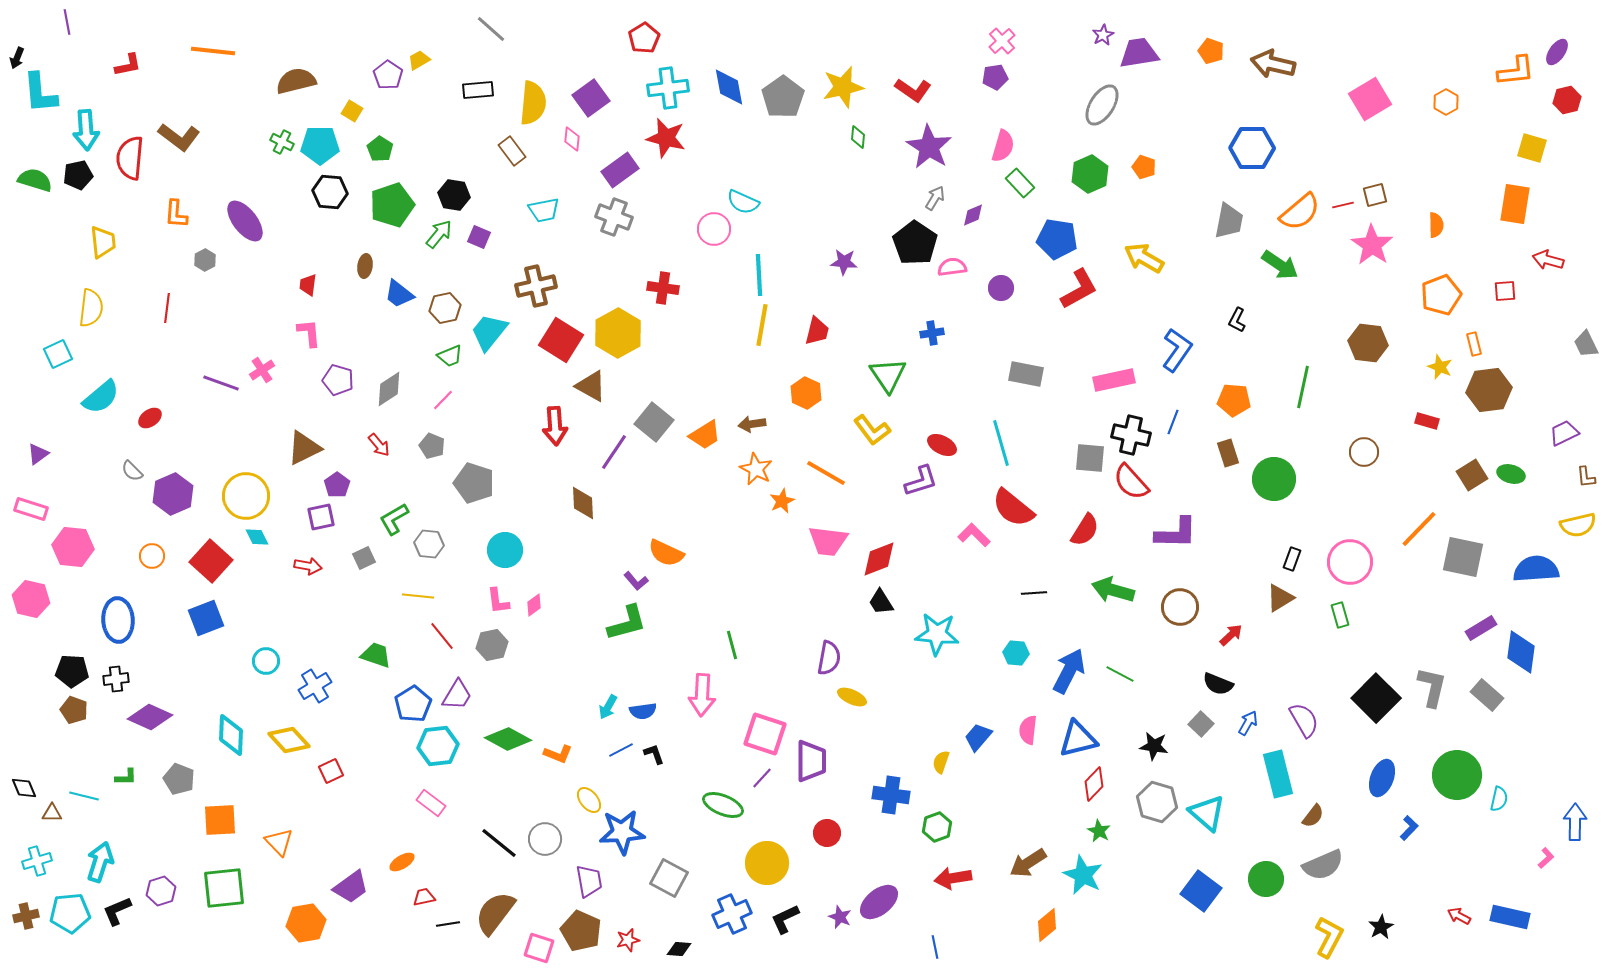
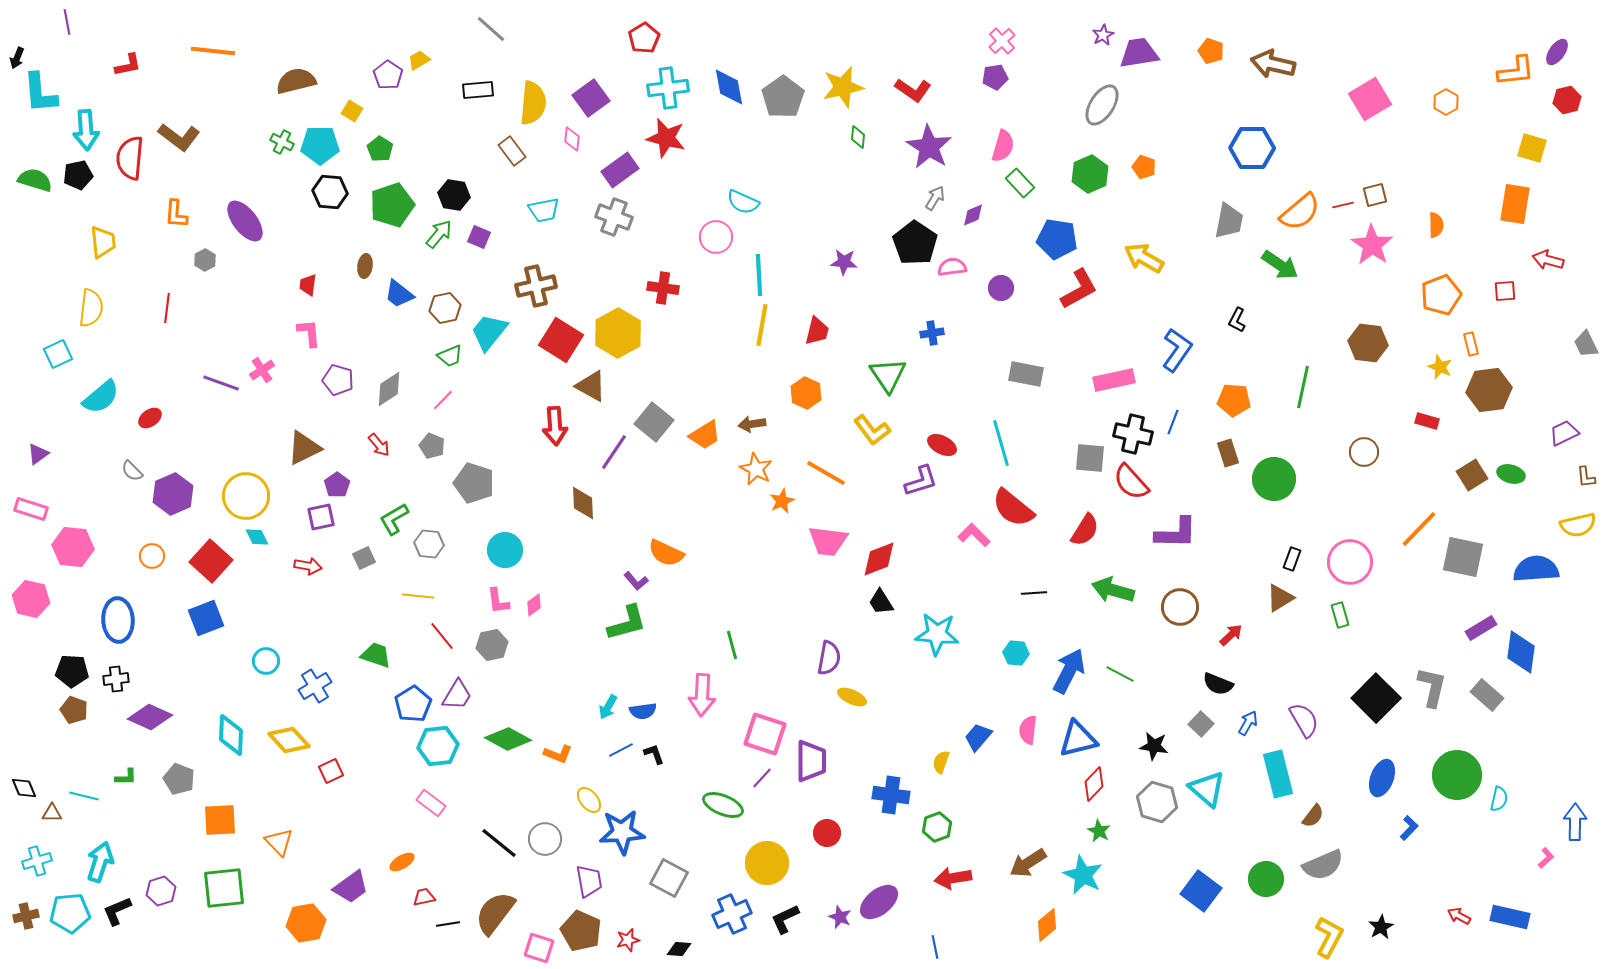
pink circle at (714, 229): moved 2 px right, 8 px down
orange rectangle at (1474, 344): moved 3 px left
black cross at (1131, 435): moved 2 px right, 1 px up
cyan triangle at (1207, 813): moved 24 px up
